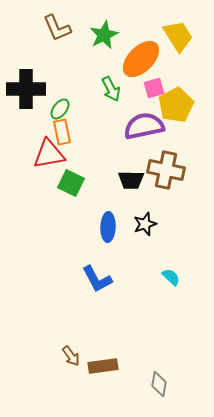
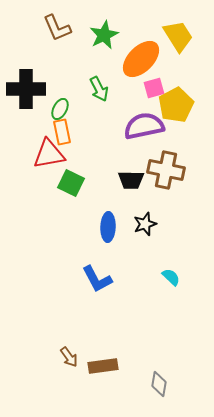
green arrow: moved 12 px left
green ellipse: rotated 10 degrees counterclockwise
brown arrow: moved 2 px left, 1 px down
